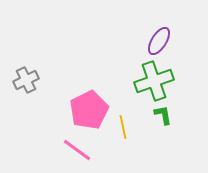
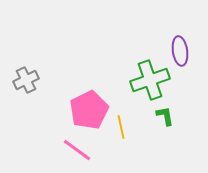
purple ellipse: moved 21 px right, 10 px down; rotated 40 degrees counterclockwise
green cross: moved 4 px left, 1 px up
green L-shape: moved 2 px right, 1 px down
yellow line: moved 2 px left
